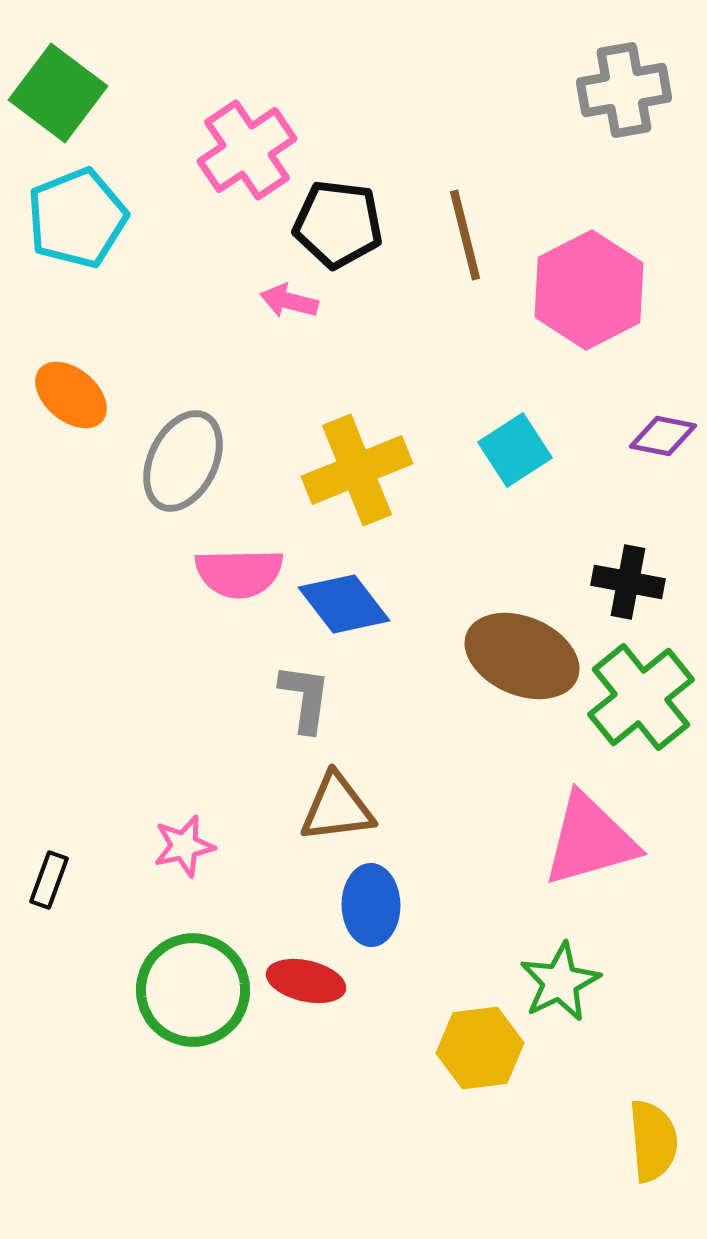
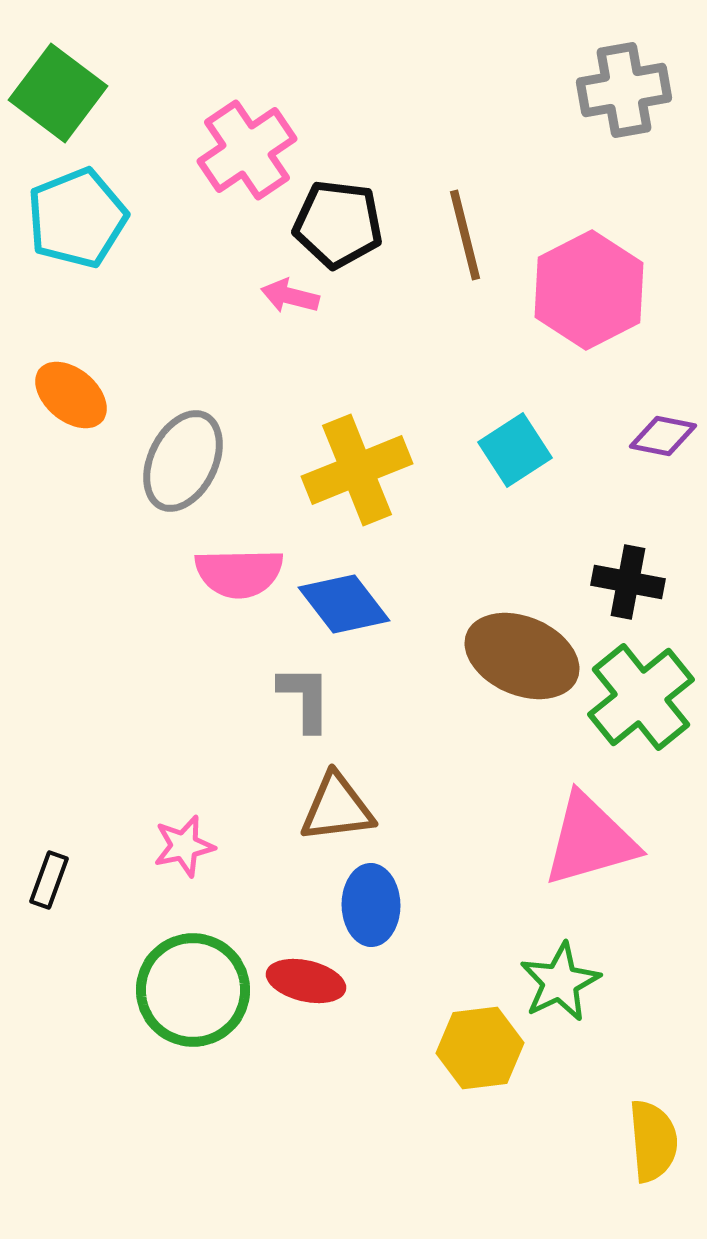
pink arrow: moved 1 px right, 5 px up
gray L-shape: rotated 8 degrees counterclockwise
